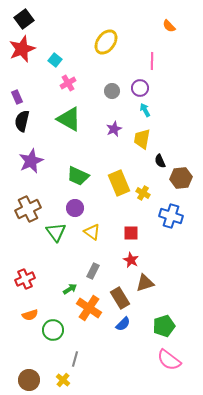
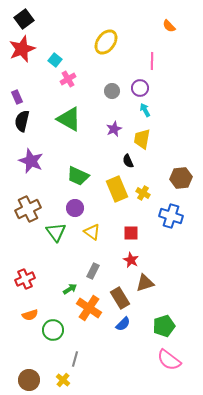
pink cross at (68, 83): moved 4 px up
purple star at (31, 161): rotated 25 degrees counterclockwise
black semicircle at (160, 161): moved 32 px left
yellow rectangle at (119, 183): moved 2 px left, 6 px down
